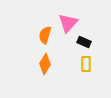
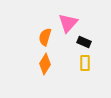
orange semicircle: moved 2 px down
yellow rectangle: moved 1 px left, 1 px up
